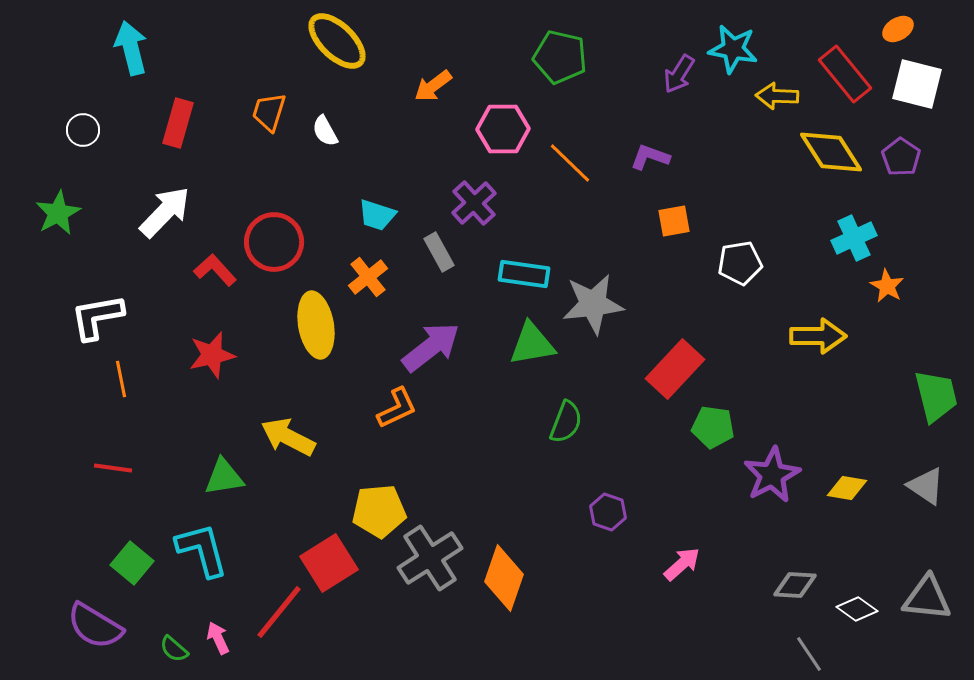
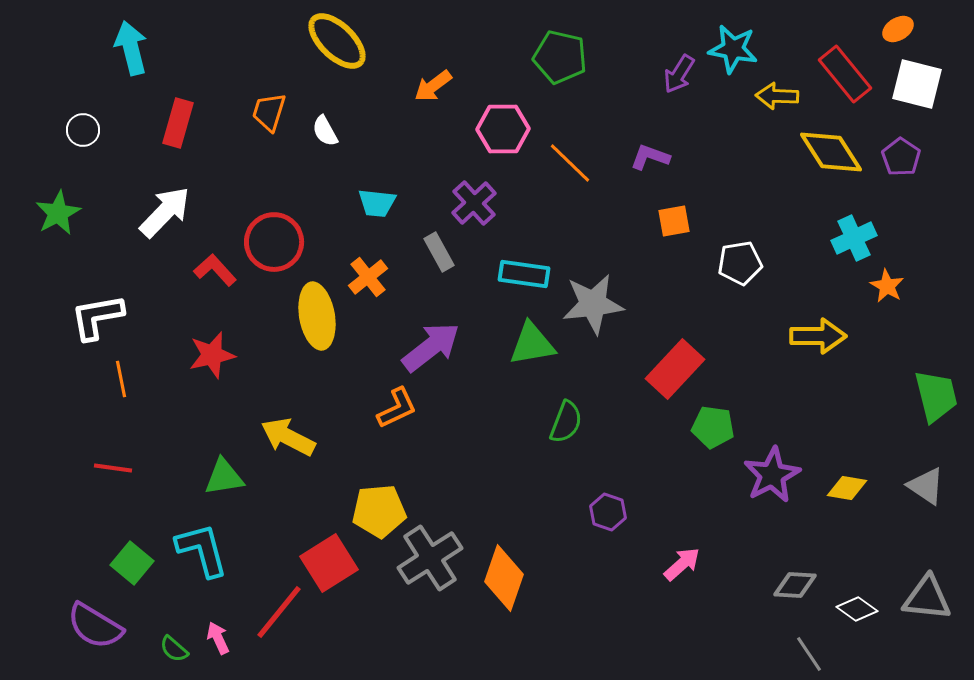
cyan trapezoid at (377, 215): moved 12 px up; rotated 12 degrees counterclockwise
yellow ellipse at (316, 325): moved 1 px right, 9 px up
